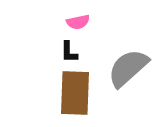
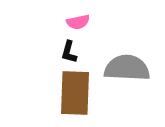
black L-shape: rotated 15 degrees clockwise
gray semicircle: moved 1 px left; rotated 45 degrees clockwise
